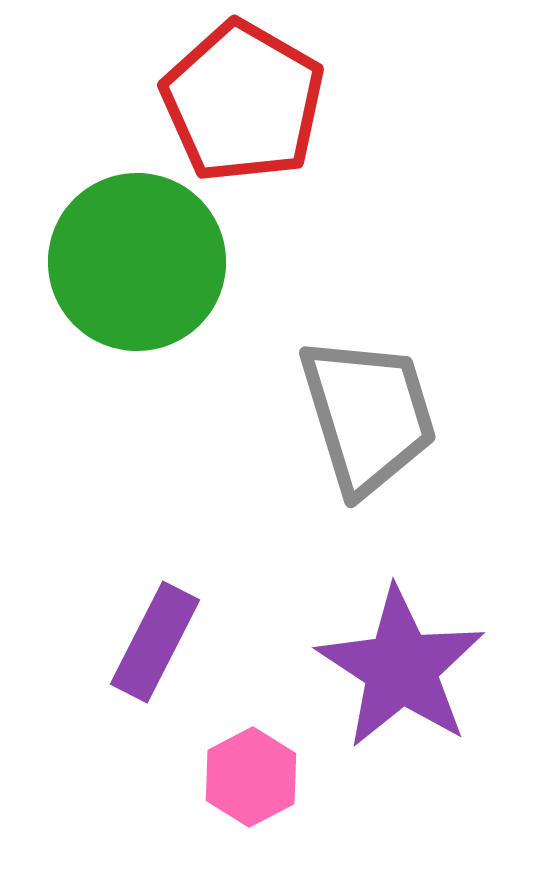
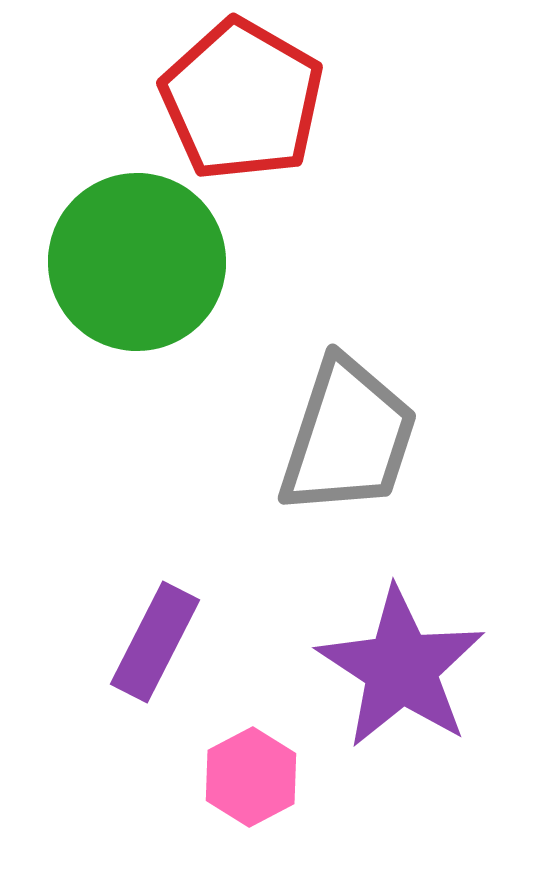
red pentagon: moved 1 px left, 2 px up
gray trapezoid: moved 20 px left, 22 px down; rotated 35 degrees clockwise
